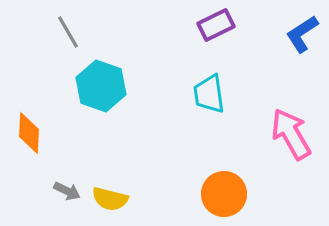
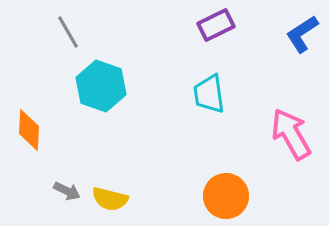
orange diamond: moved 3 px up
orange circle: moved 2 px right, 2 px down
